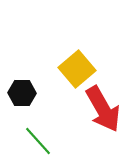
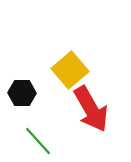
yellow square: moved 7 px left, 1 px down
red arrow: moved 12 px left
